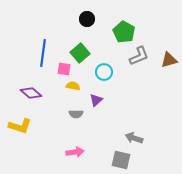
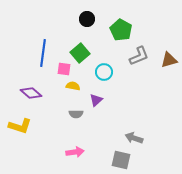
green pentagon: moved 3 px left, 2 px up
